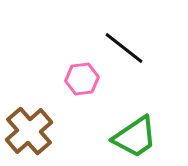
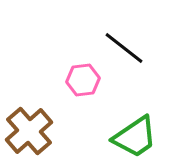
pink hexagon: moved 1 px right, 1 px down
